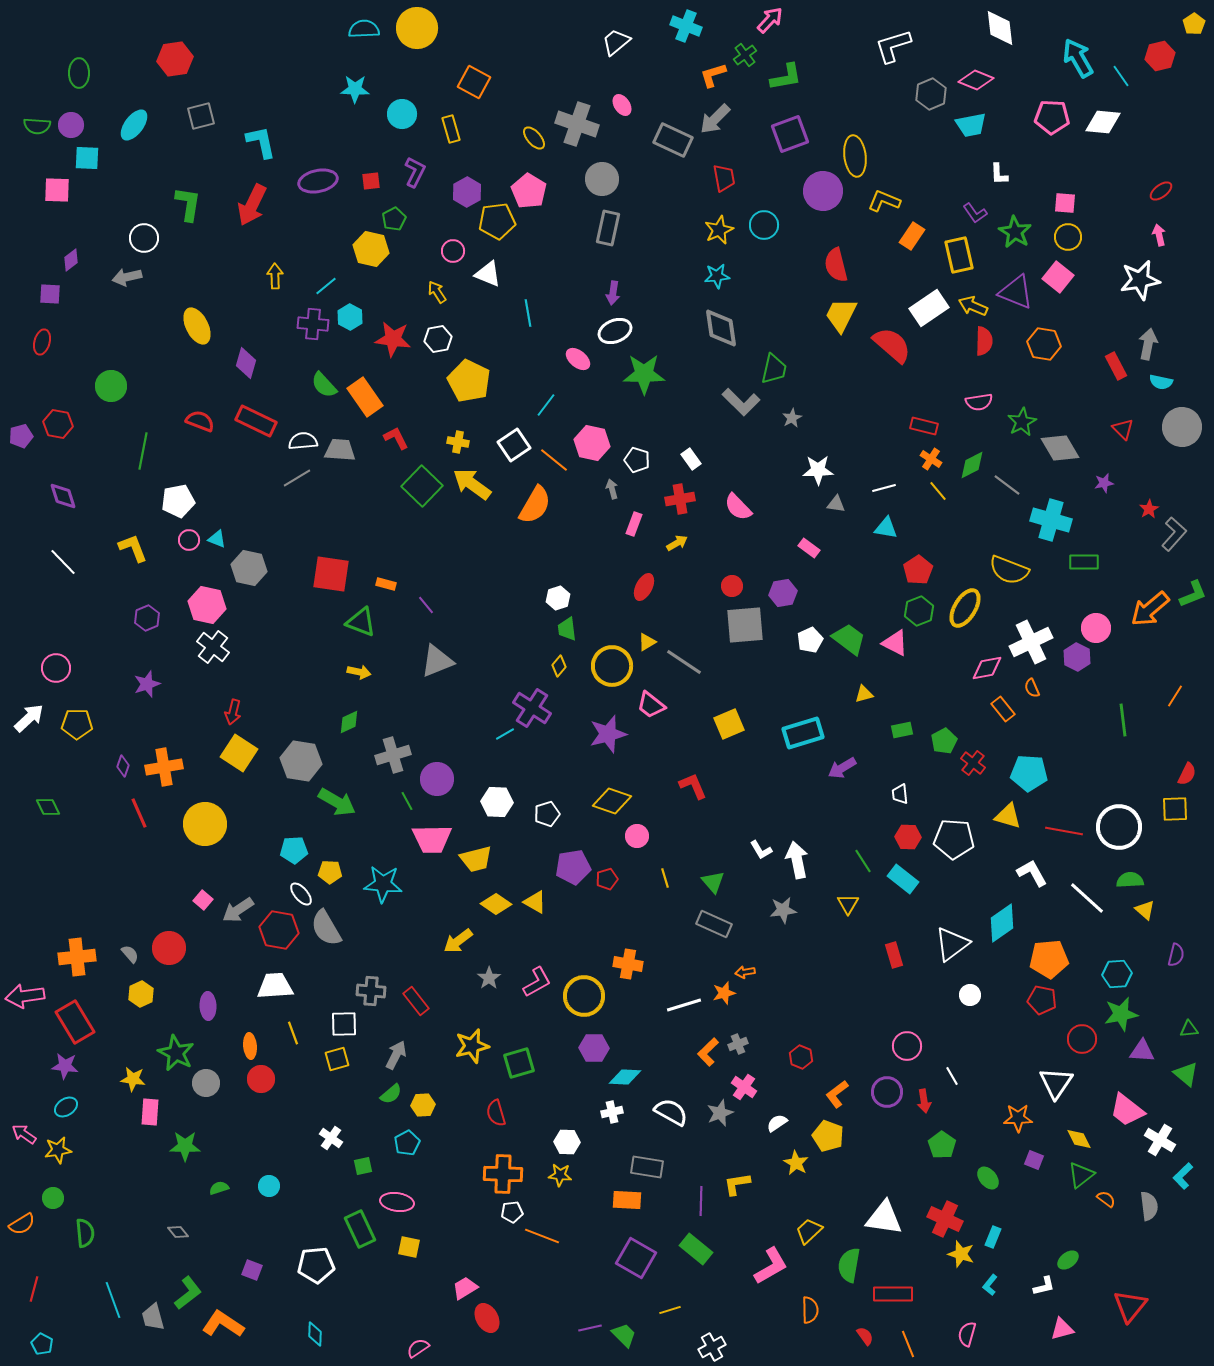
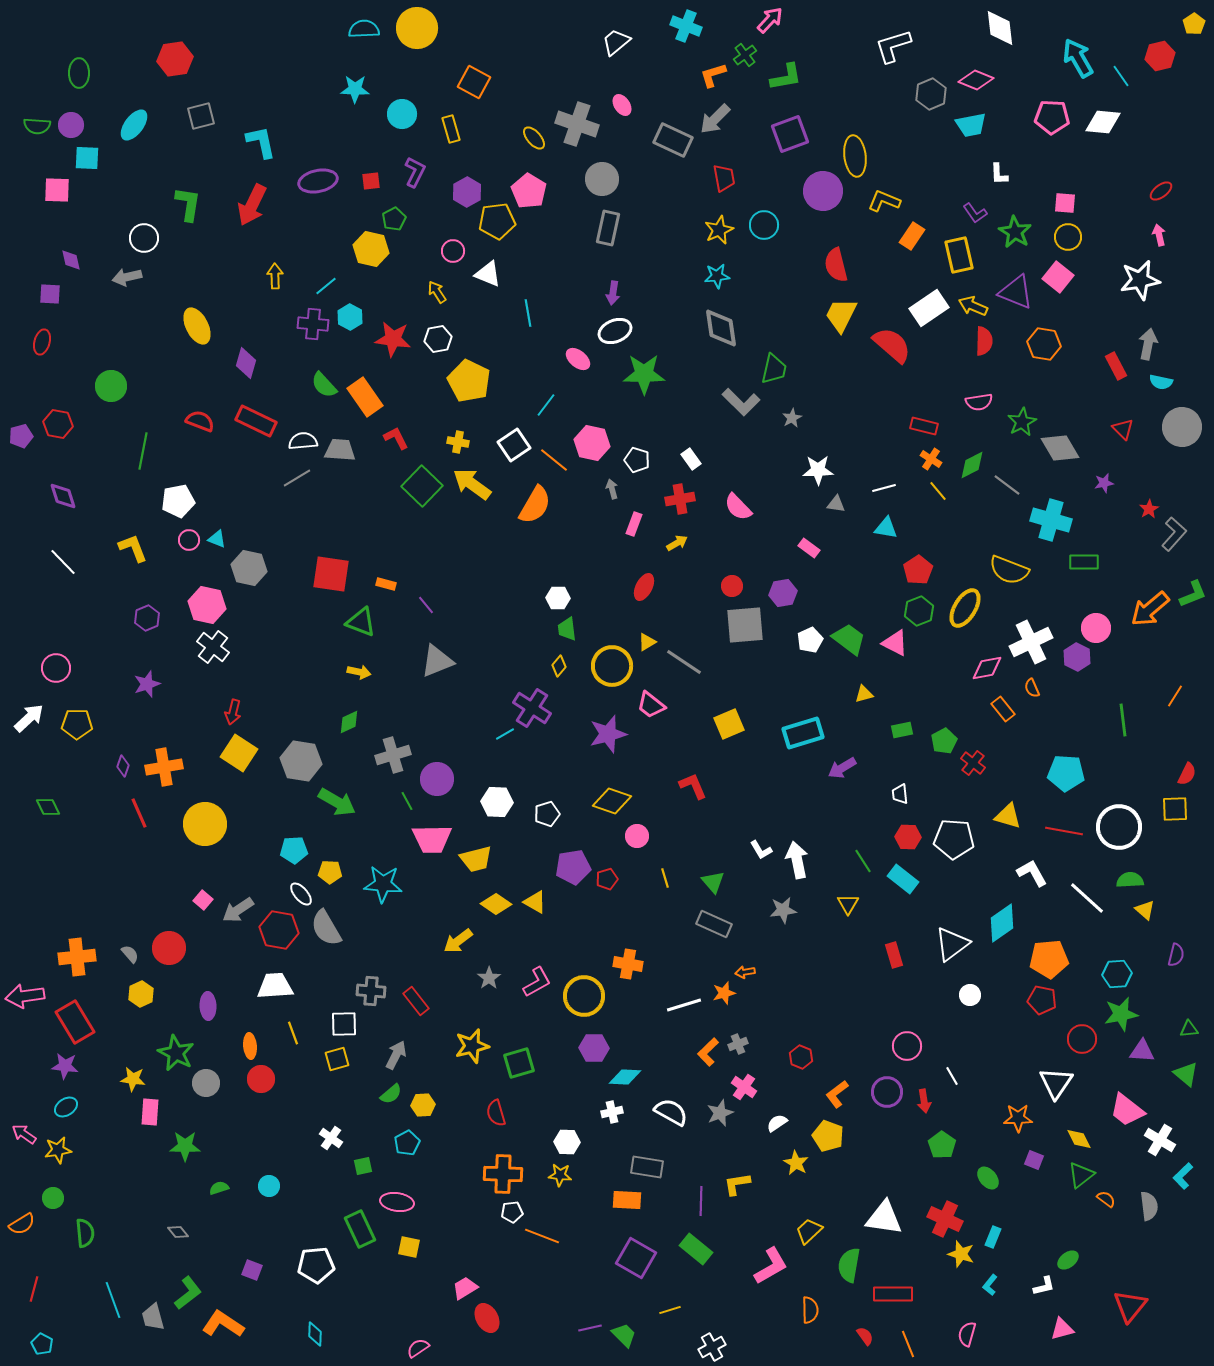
purple diamond at (71, 260): rotated 65 degrees counterclockwise
white hexagon at (558, 598): rotated 20 degrees clockwise
cyan pentagon at (1029, 773): moved 37 px right
